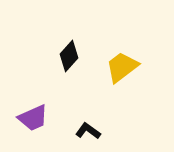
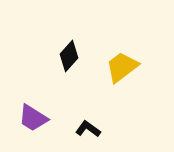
purple trapezoid: rotated 56 degrees clockwise
black L-shape: moved 2 px up
